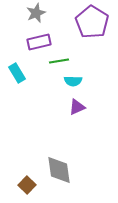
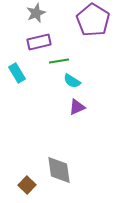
purple pentagon: moved 1 px right, 2 px up
cyan semicircle: moved 1 px left; rotated 30 degrees clockwise
